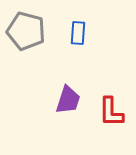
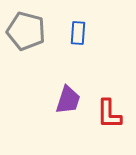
red L-shape: moved 2 px left, 2 px down
